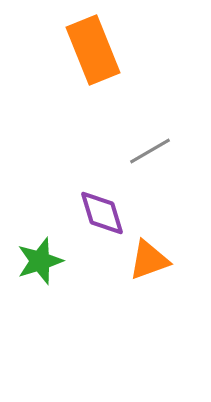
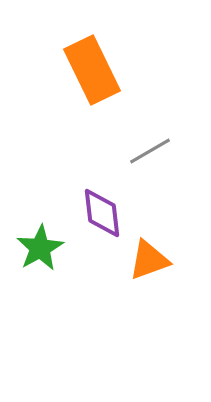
orange rectangle: moved 1 px left, 20 px down; rotated 4 degrees counterclockwise
purple diamond: rotated 10 degrees clockwise
green star: moved 13 px up; rotated 12 degrees counterclockwise
